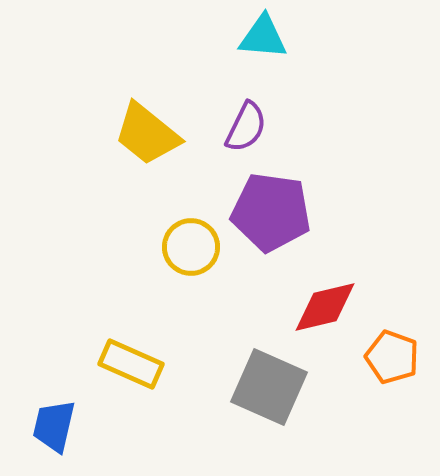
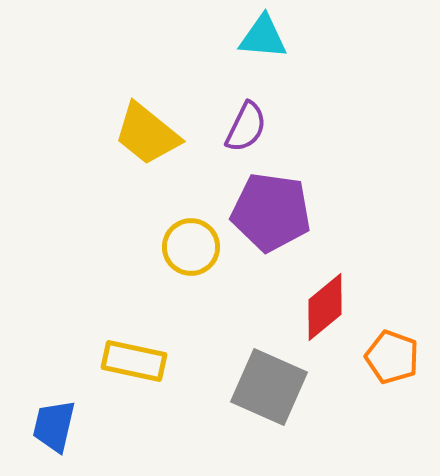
red diamond: rotated 26 degrees counterclockwise
yellow rectangle: moved 3 px right, 3 px up; rotated 12 degrees counterclockwise
